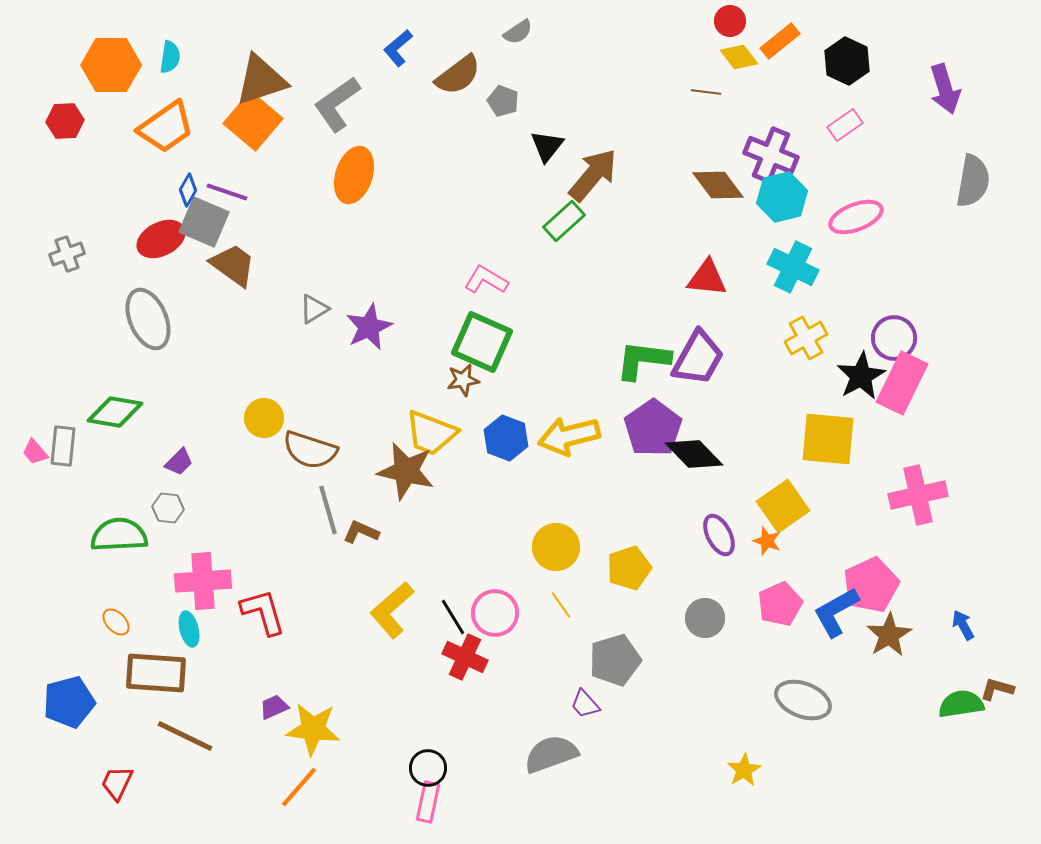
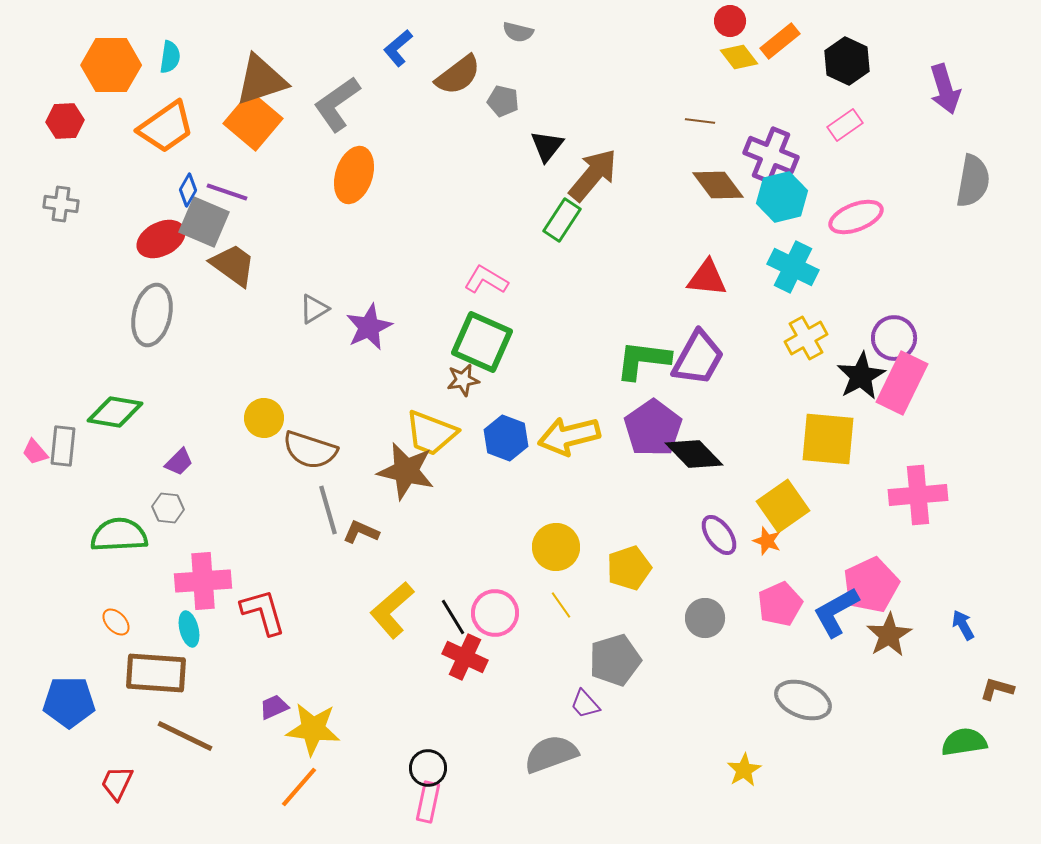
gray semicircle at (518, 32): rotated 48 degrees clockwise
brown line at (706, 92): moved 6 px left, 29 px down
gray pentagon at (503, 101): rotated 8 degrees counterclockwise
green rectangle at (564, 221): moved 2 px left, 1 px up; rotated 15 degrees counterclockwise
gray cross at (67, 254): moved 6 px left, 50 px up; rotated 28 degrees clockwise
gray ellipse at (148, 319): moved 4 px right, 4 px up; rotated 36 degrees clockwise
pink cross at (918, 495): rotated 8 degrees clockwise
purple ellipse at (719, 535): rotated 9 degrees counterclockwise
blue pentagon at (69, 702): rotated 15 degrees clockwise
green semicircle at (961, 704): moved 3 px right, 38 px down
